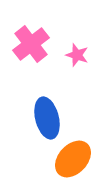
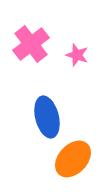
blue ellipse: moved 1 px up
